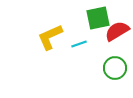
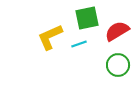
green square: moved 11 px left
green circle: moved 3 px right, 3 px up
